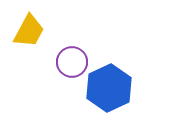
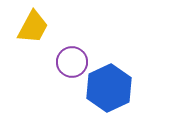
yellow trapezoid: moved 4 px right, 4 px up
